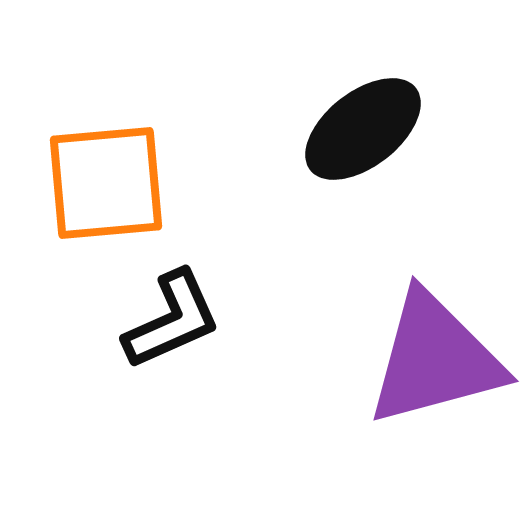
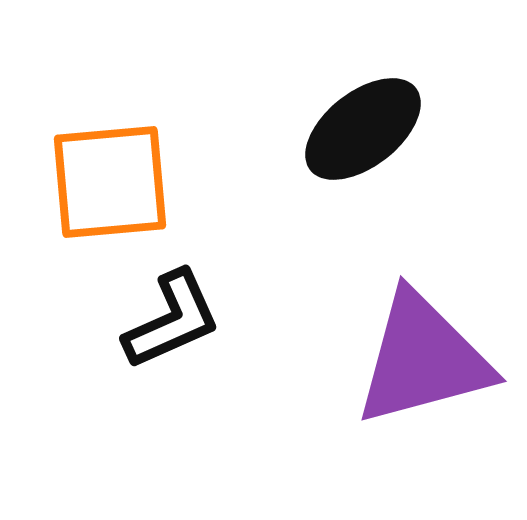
orange square: moved 4 px right, 1 px up
purple triangle: moved 12 px left
